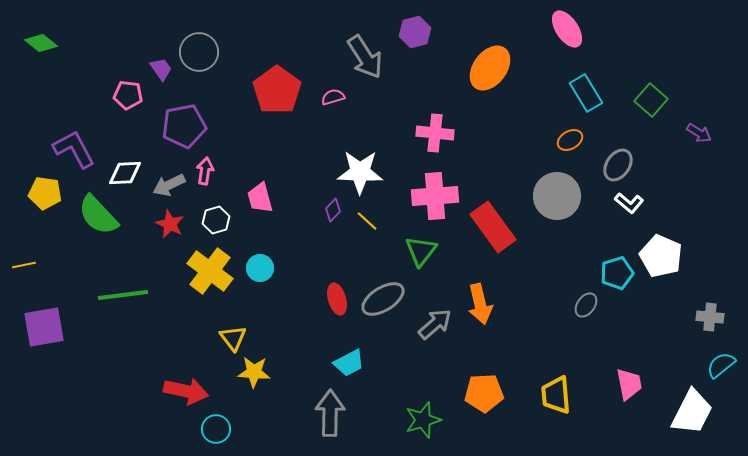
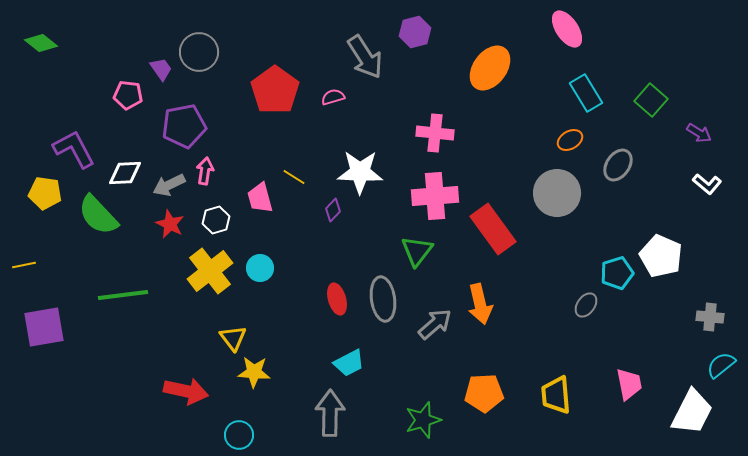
red pentagon at (277, 90): moved 2 px left
gray circle at (557, 196): moved 3 px up
white L-shape at (629, 203): moved 78 px right, 19 px up
yellow line at (367, 221): moved 73 px left, 44 px up; rotated 10 degrees counterclockwise
red rectangle at (493, 227): moved 2 px down
green triangle at (421, 251): moved 4 px left
yellow cross at (210, 271): rotated 15 degrees clockwise
gray ellipse at (383, 299): rotated 66 degrees counterclockwise
cyan circle at (216, 429): moved 23 px right, 6 px down
